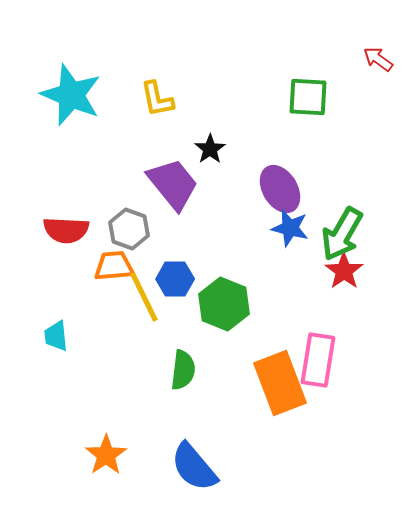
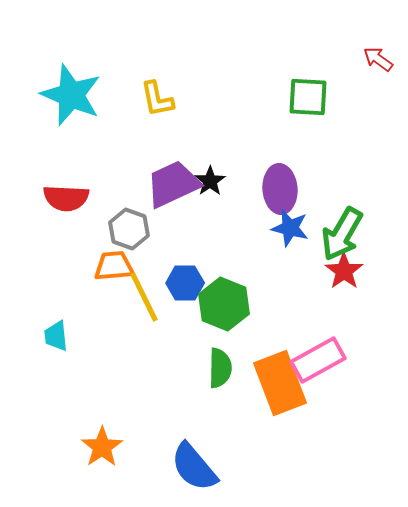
black star: moved 32 px down
purple trapezoid: rotated 76 degrees counterclockwise
purple ellipse: rotated 27 degrees clockwise
red semicircle: moved 32 px up
blue hexagon: moved 10 px right, 4 px down
pink rectangle: rotated 52 degrees clockwise
green semicircle: moved 37 px right, 2 px up; rotated 6 degrees counterclockwise
orange star: moved 4 px left, 8 px up
